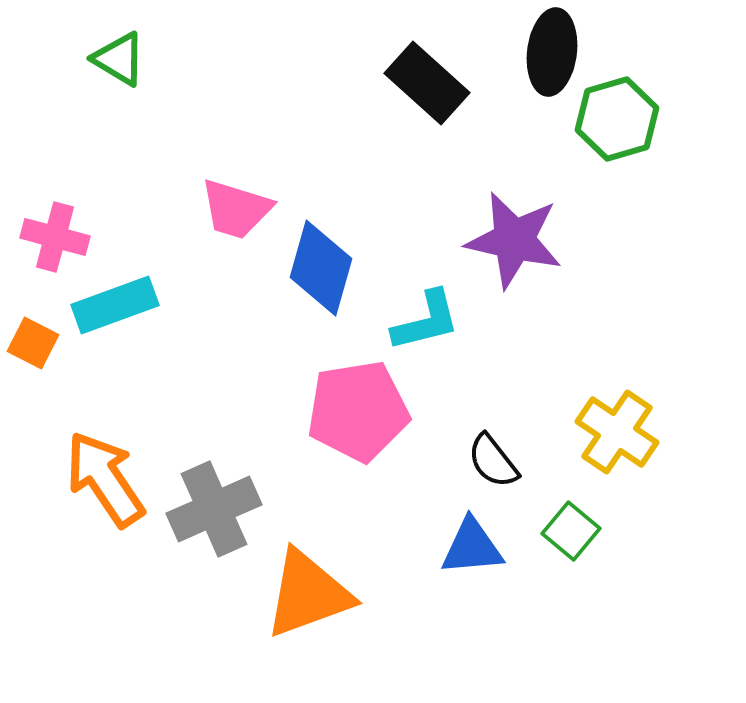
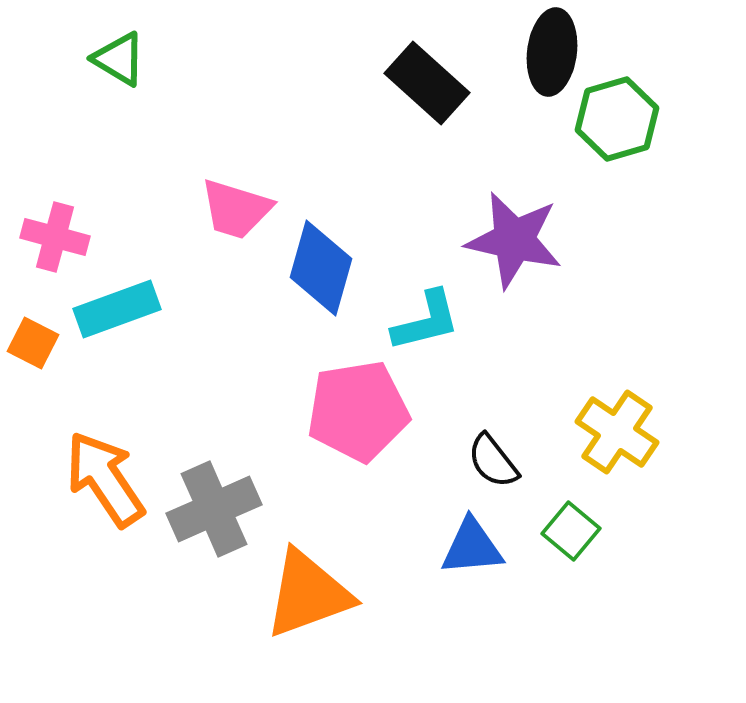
cyan rectangle: moved 2 px right, 4 px down
